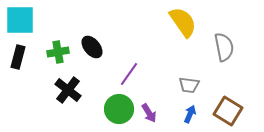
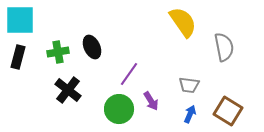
black ellipse: rotated 15 degrees clockwise
purple arrow: moved 2 px right, 12 px up
